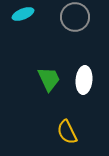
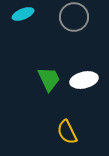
gray circle: moved 1 px left
white ellipse: rotated 72 degrees clockwise
